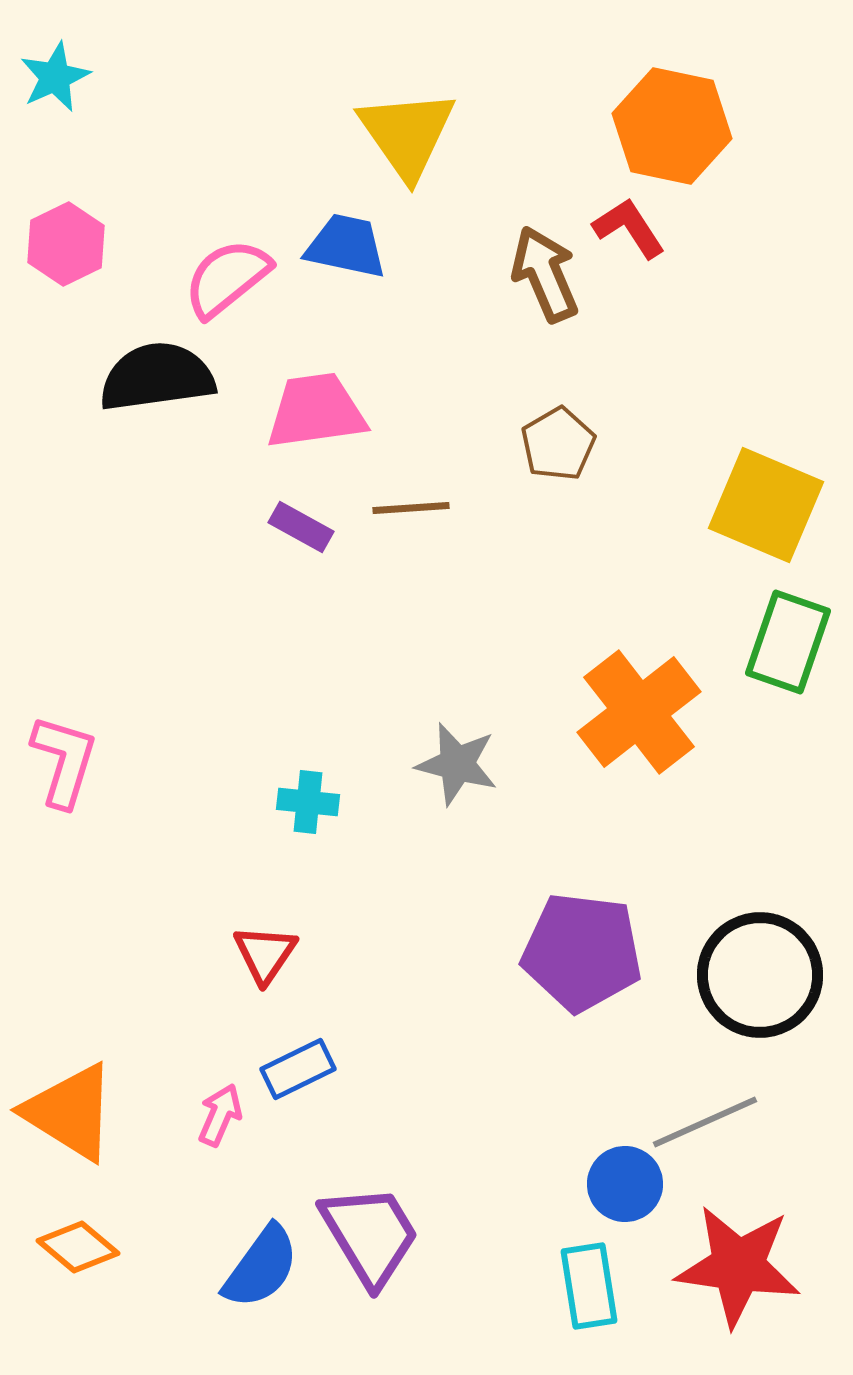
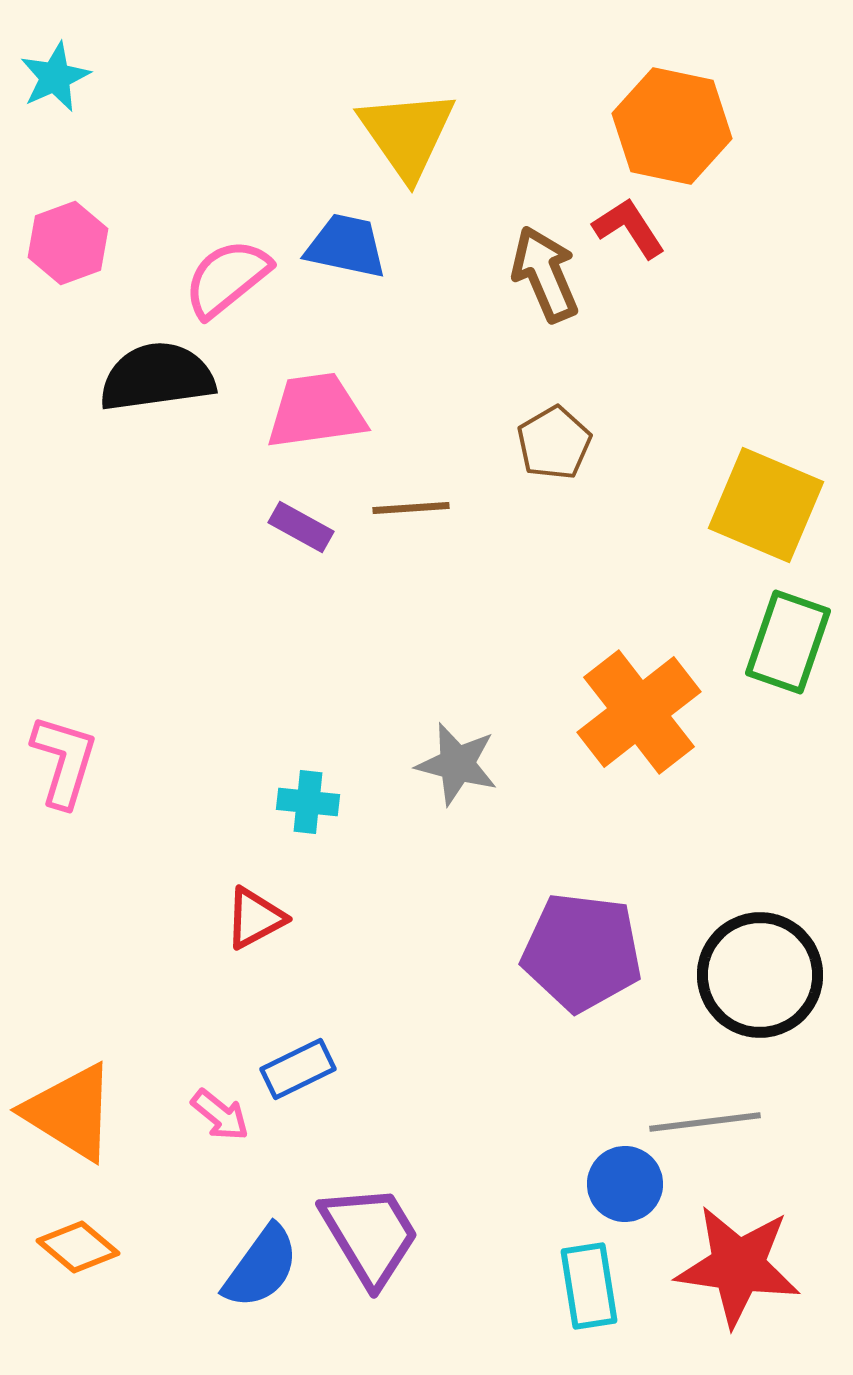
pink hexagon: moved 2 px right, 1 px up; rotated 6 degrees clockwise
brown pentagon: moved 4 px left, 1 px up
red triangle: moved 10 px left, 36 px up; rotated 28 degrees clockwise
pink arrow: rotated 106 degrees clockwise
gray line: rotated 17 degrees clockwise
